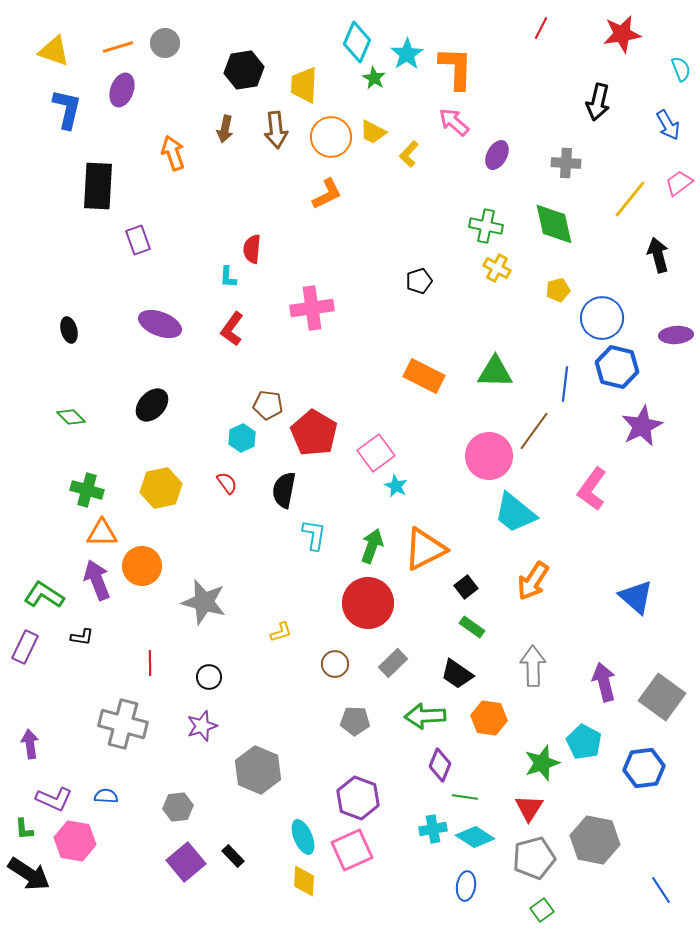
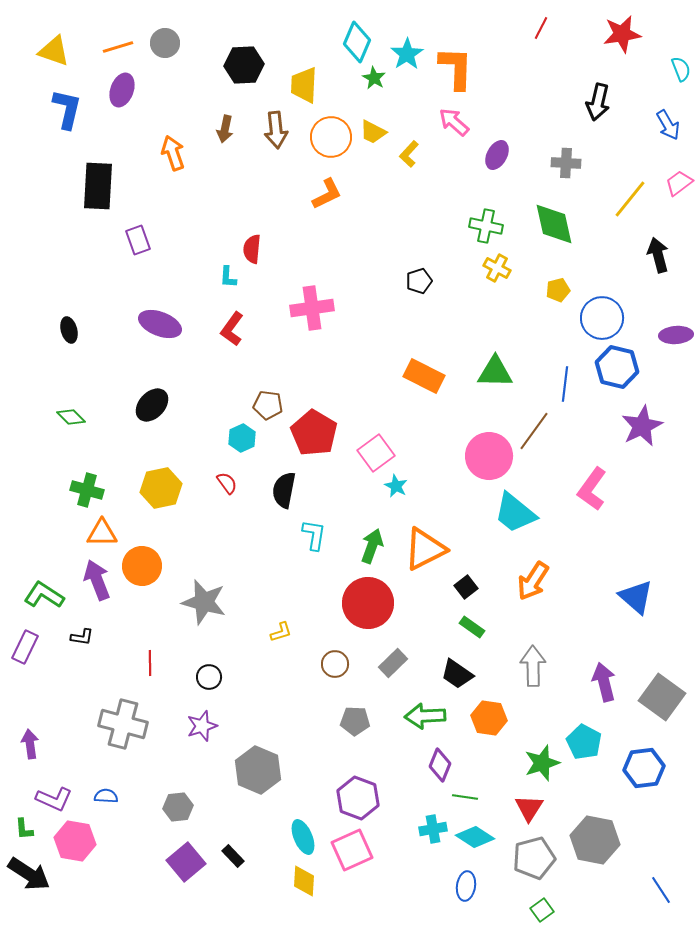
black hexagon at (244, 70): moved 5 px up; rotated 6 degrees clockwise
